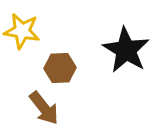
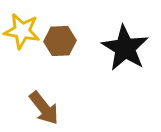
black star: moved 1 px left, 2 px up
brown hexagon: moved 27 px up
